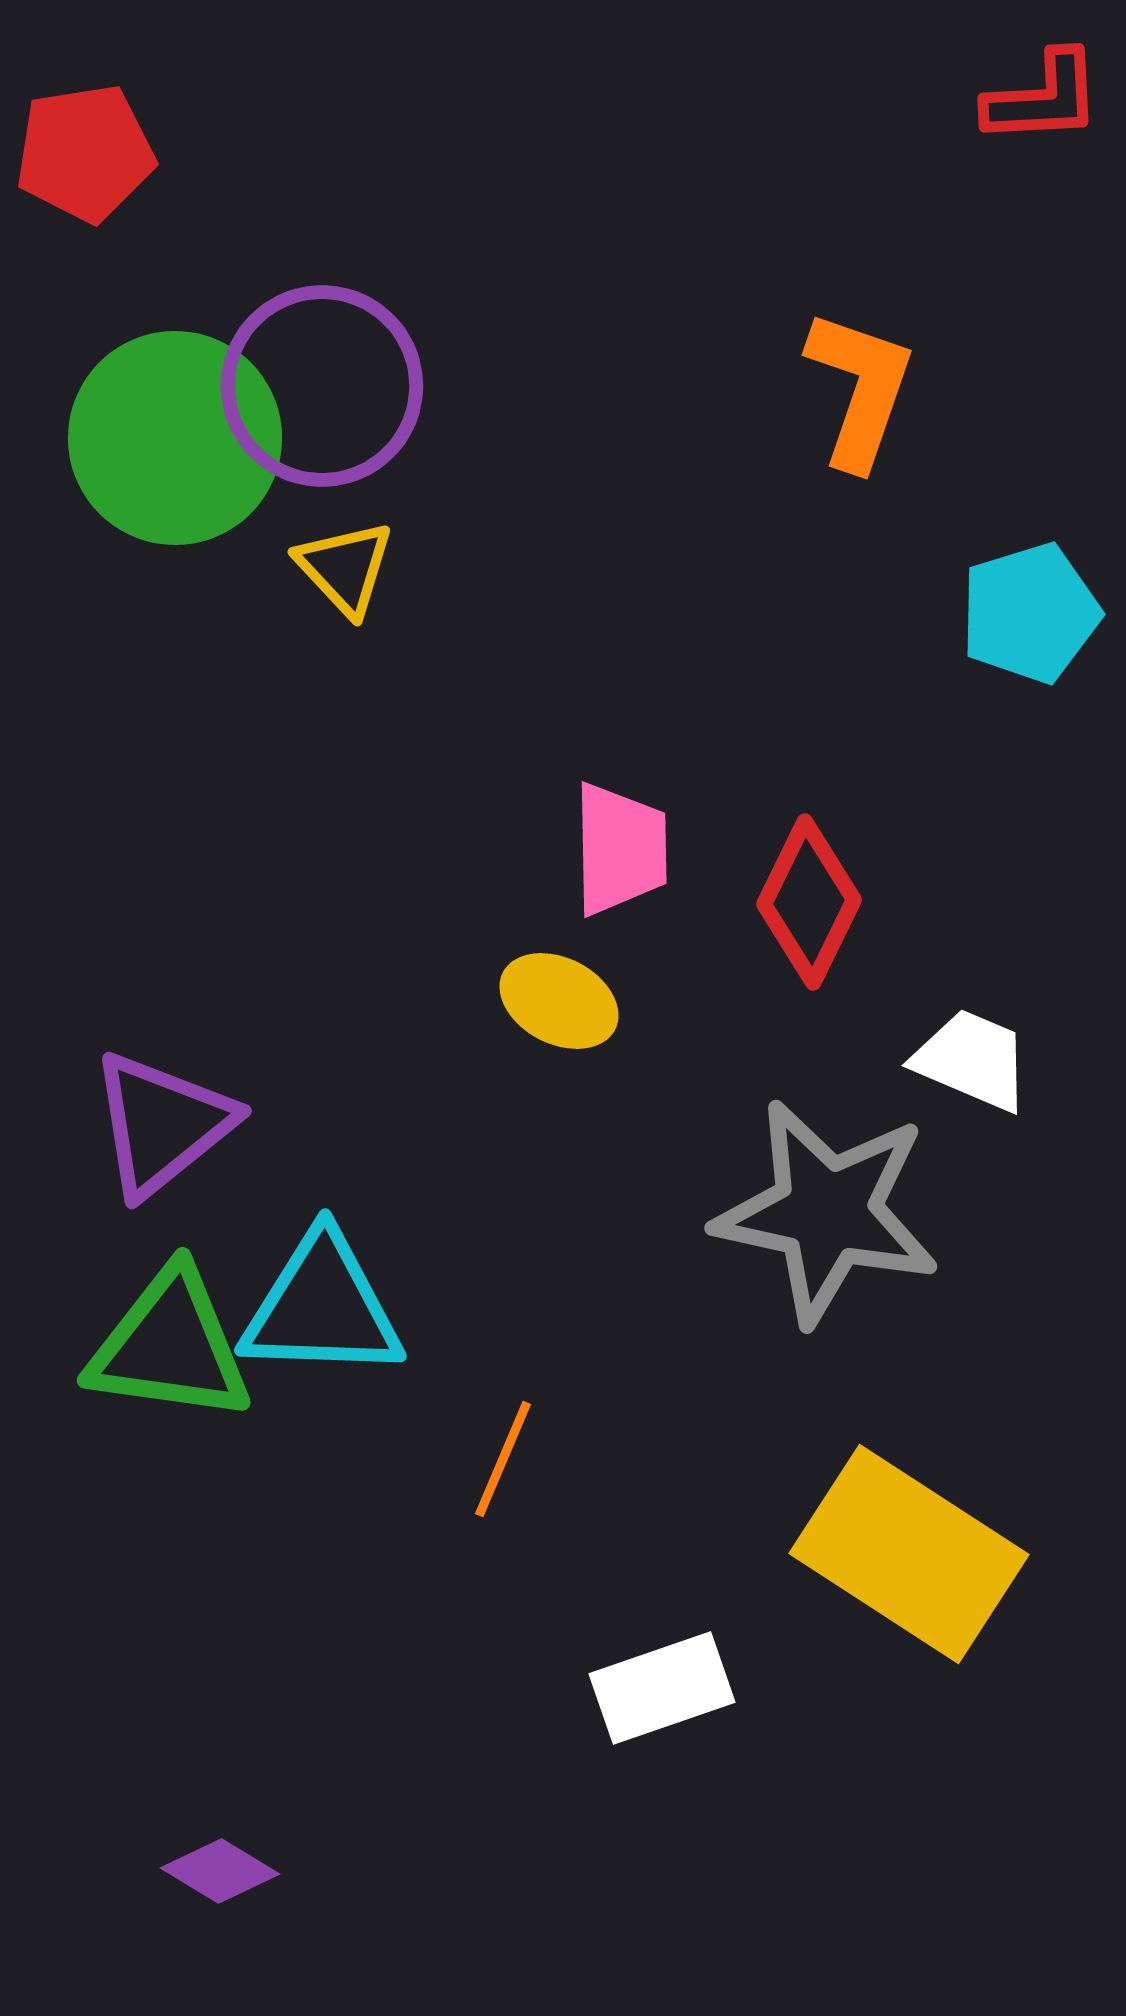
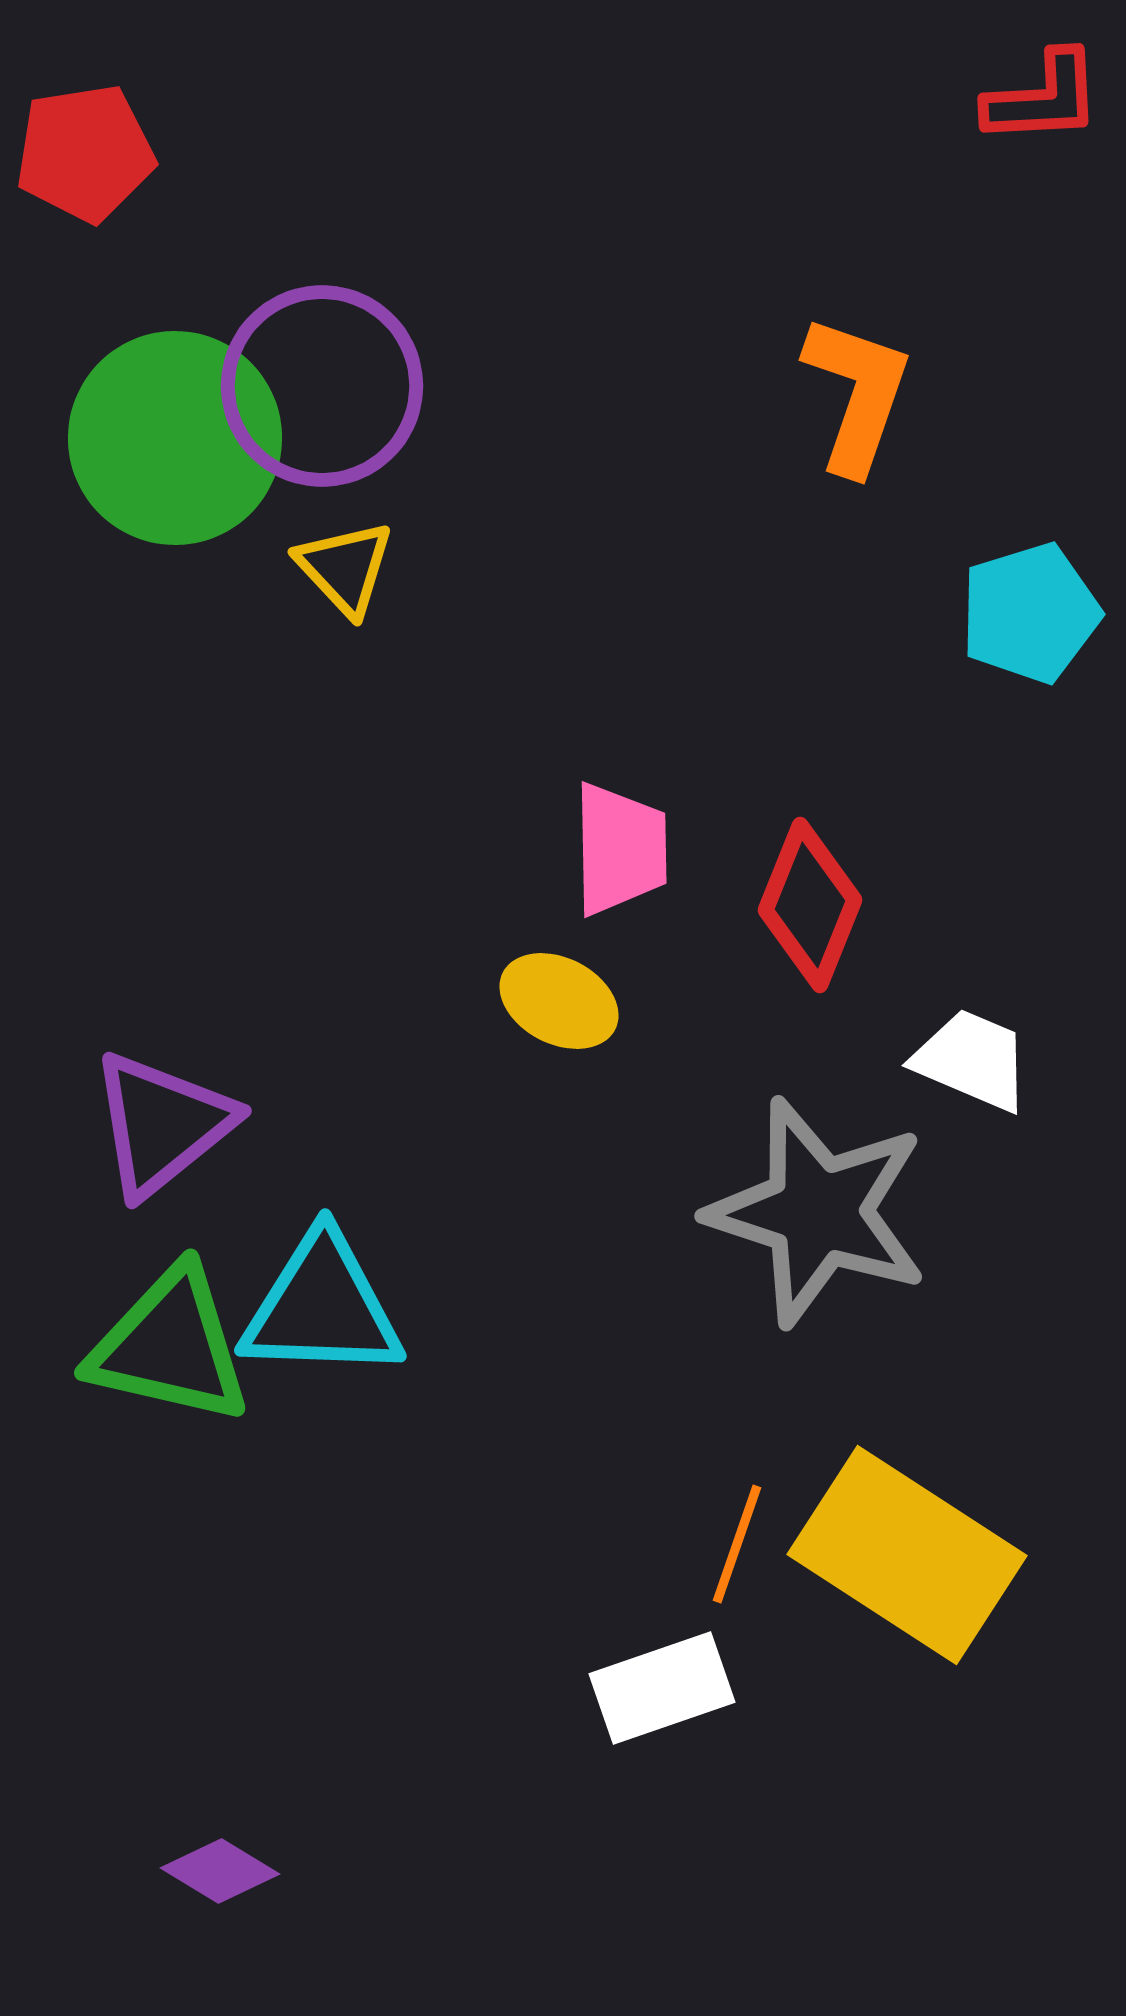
orange L-shape: moved 3 px left, 5 px down
red diamond: moved 1 px right, 3 px down; rotated 4 degrees counterclockwise
gray star: moved 9 px left; rotated 6 degrees clockwise
green triangle: rotated 5 degrees clockwise
orange line: moved 234 px right, 85 px down; rotated 4 degrees counterclockwise
yellow rectangle: moved 2 px left, 1 px down
